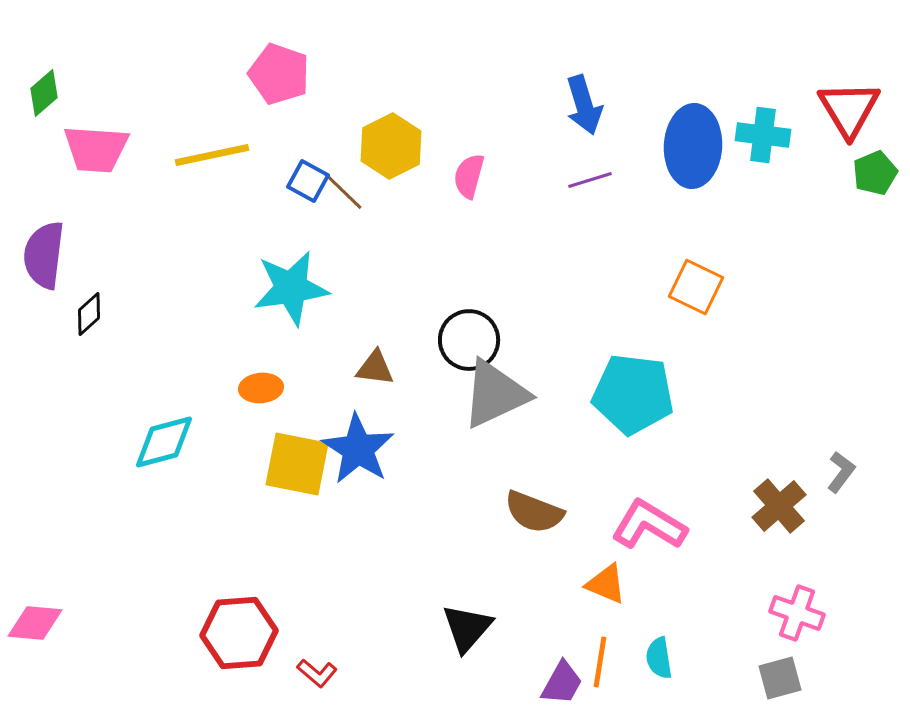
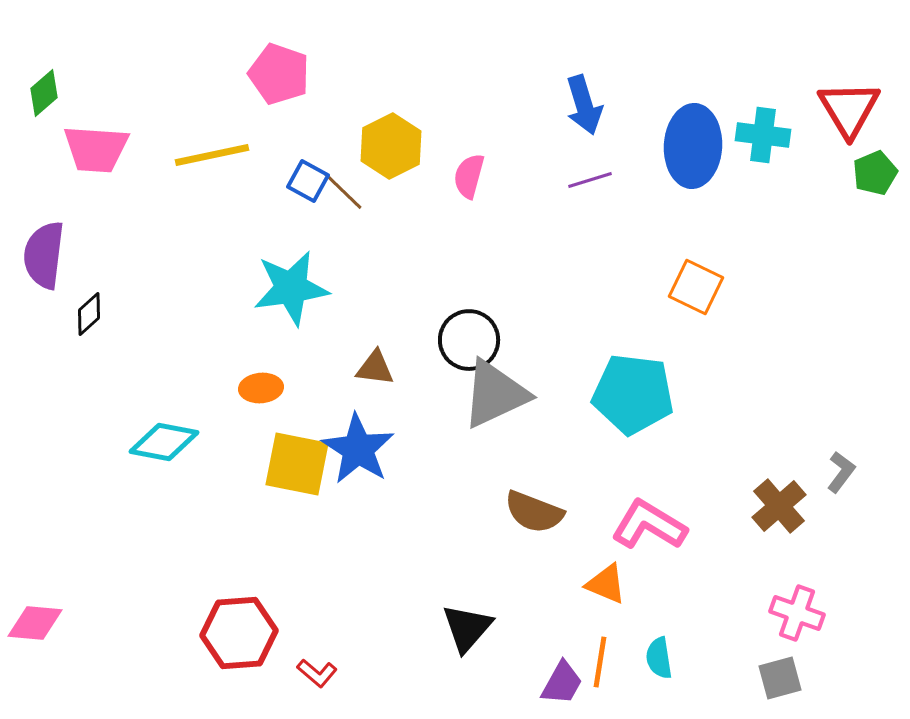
cyan diamond: rotated 26 degrees clockwise
